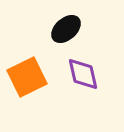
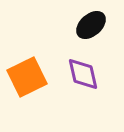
black ellipse: moved 25 px right, 4 px up
